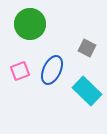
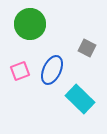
cyan rectangle: moved 7 px left, 8 px down
